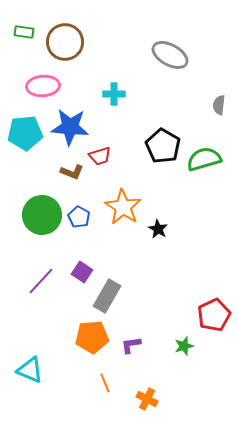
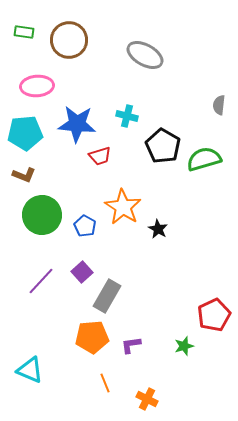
brown circle: moved 4 px right, 2 px up
gray ellipse: moved 25 px left
pink ellipse: moved 6 px left
cyan cross: moved 13 px right, 22 px down; rotated 15 degrees clockwise
blue star: moved 7 px right, 3 px up
brown L-shape: moved 48 px left, 3 px down
blue pentagon: moved 6 px right, 9 px down
purple square: rotated 15 degrees clockwise
